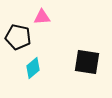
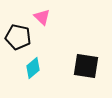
pink triangle: rotated 48 degrees clockwise
black square: moved 1 px left, 4 px down
